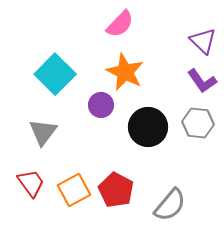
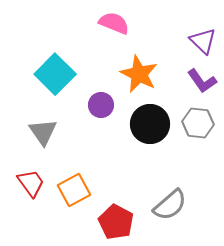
pink semicircle: moved 6 px left, 1 px up; rotated 112 degrees counterclockwise
orange star: moved 14 px right, 2 px down
black circle: moved 2 px right, 3 px up
gray triangle: rotated 12 degrees counterclockwise
red pentagon: moved 32 px down
gray semicircle: rotated 9 degrees clockwise
